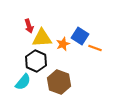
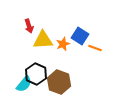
yellow triangle: moved 1 px right, 2 px down
black hexagon: moved 13 px down
cyan semicircle: moved 1 px right, 2 px down
